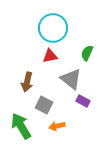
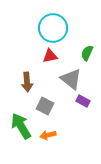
brown arrow: rotated 18 degrees counterclockwise
gray square: moved 1 px right, 1 px down
orange arrow: moved 9 px left, 9 px down
